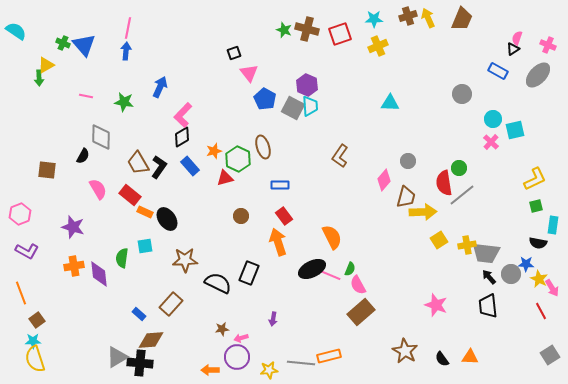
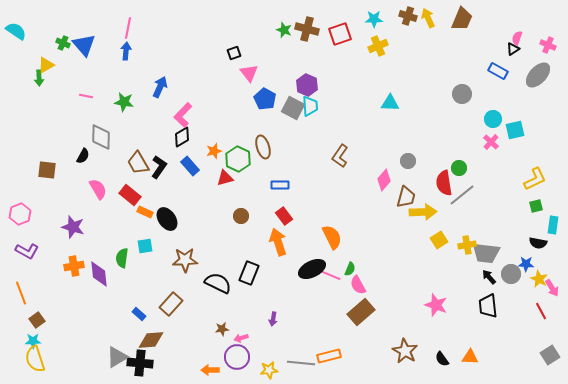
brown cross at (408, 16): rotated 36 degrees clockwise
